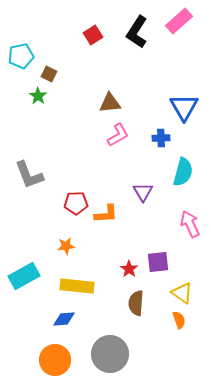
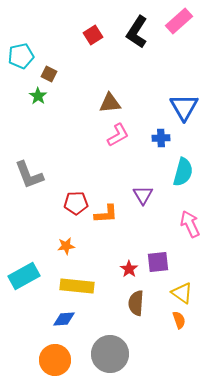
purple triangle: moved 3 px down
